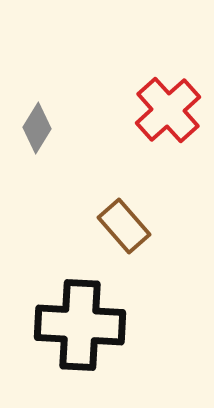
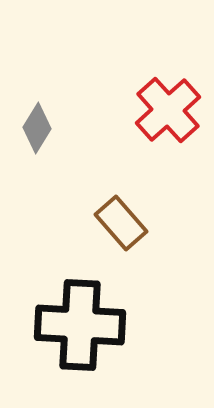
brown rectangle: moved 3 px left, 3 px up
